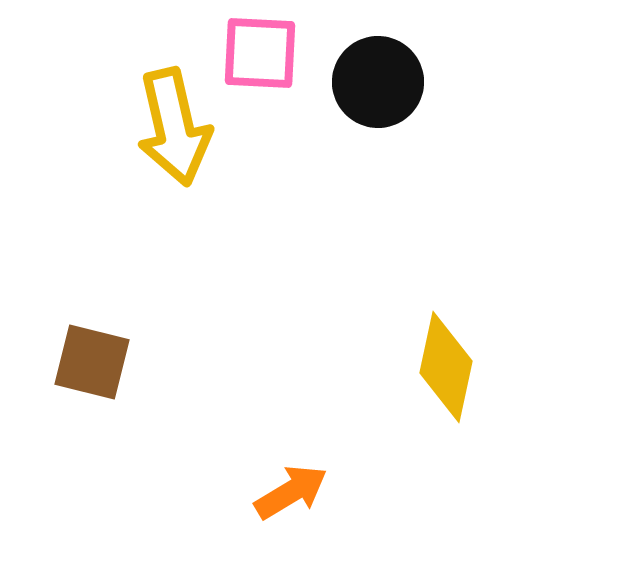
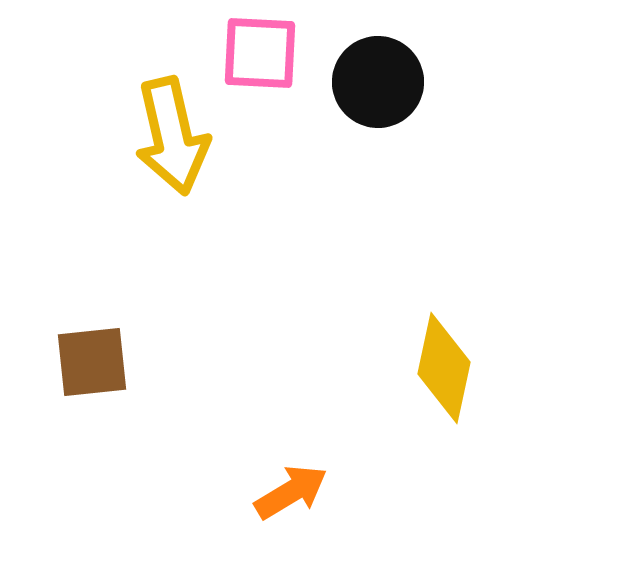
yellow arrow: moved 2 px left, 9 px down
brown square: rotated 20 degrees counterclockwise
yellow diamond: moved 2 px left, 1 px down
